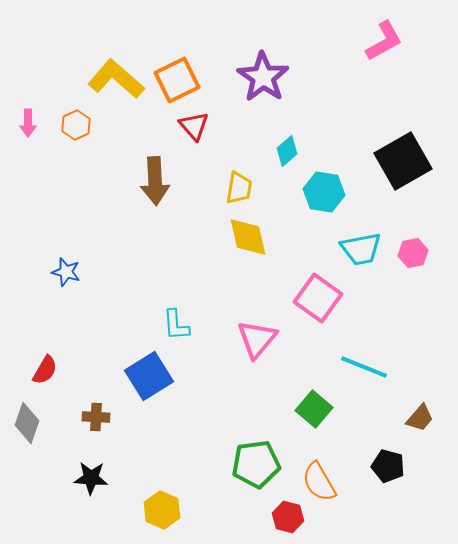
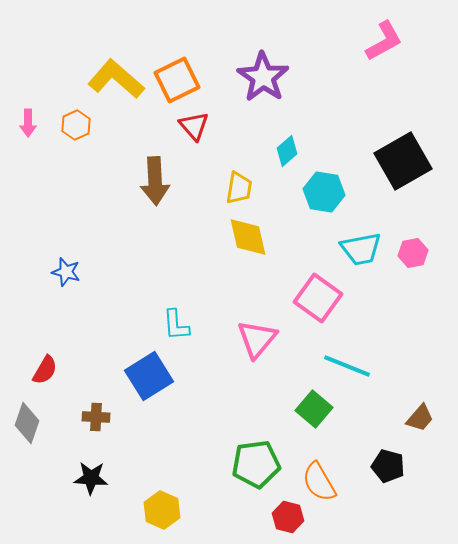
cyan line: moved 17 px left, 1 px up
